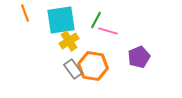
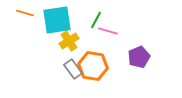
orange line: rotated 54 degrees counterclockwise
cyan square: moved 4 px left
